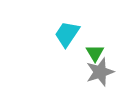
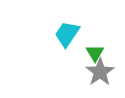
gray star: rotated 16 degrees counterclockwise
